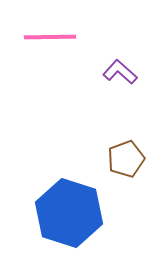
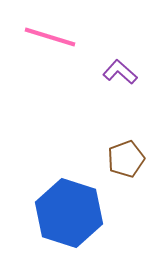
pink line: rotated 18 degrees clockwise
